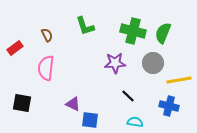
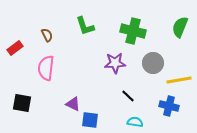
green semicircle: moved 17 px right, 6 px up
